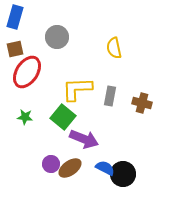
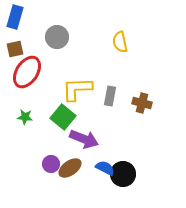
yellow semicircle: moved 6 px right, 6 px up
